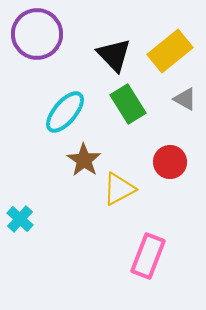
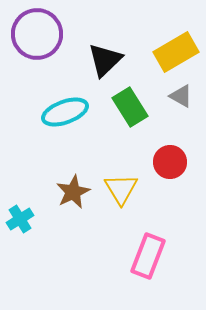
yellow rectangle: moved 6 px right, 1 px down; rotated 9 degrees clockwise
black triangle: moved 9 px left, 5 px down; rotated 30 degrees clockwise
gray triangle: moved 4 px left, 3 px up
green rectangle: moved 2 px right, 3 px down
cyan ellipse: rotated 30 degrees clockwise
brown star: moved 11 px left, 32 px down; rotated 12 degrees clockwise
yellow triangle: moved 2 px right; rotated 33 degrees counterclockwise
cyan cross: rotated 16 degrees clockwise
